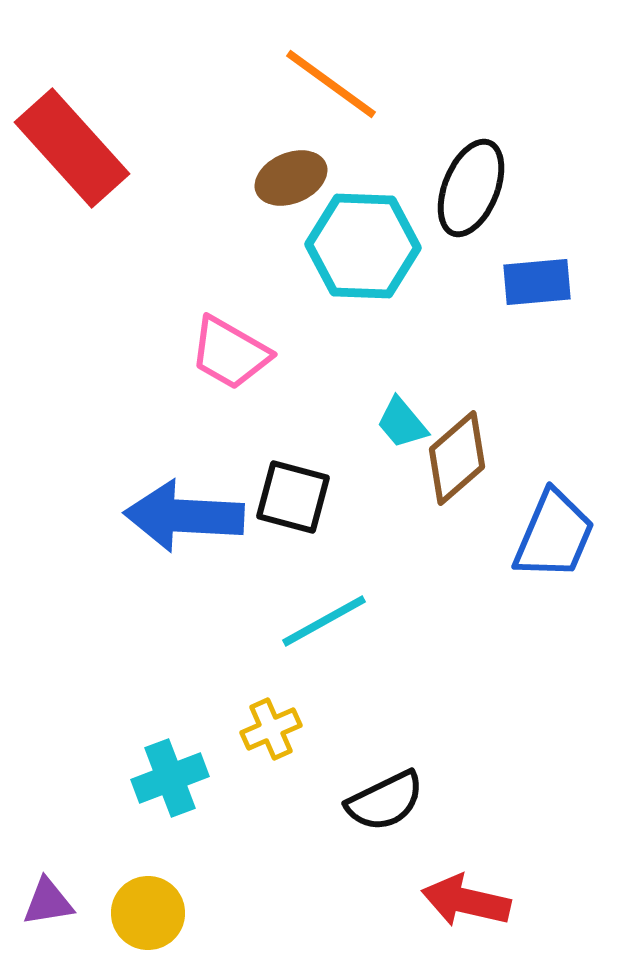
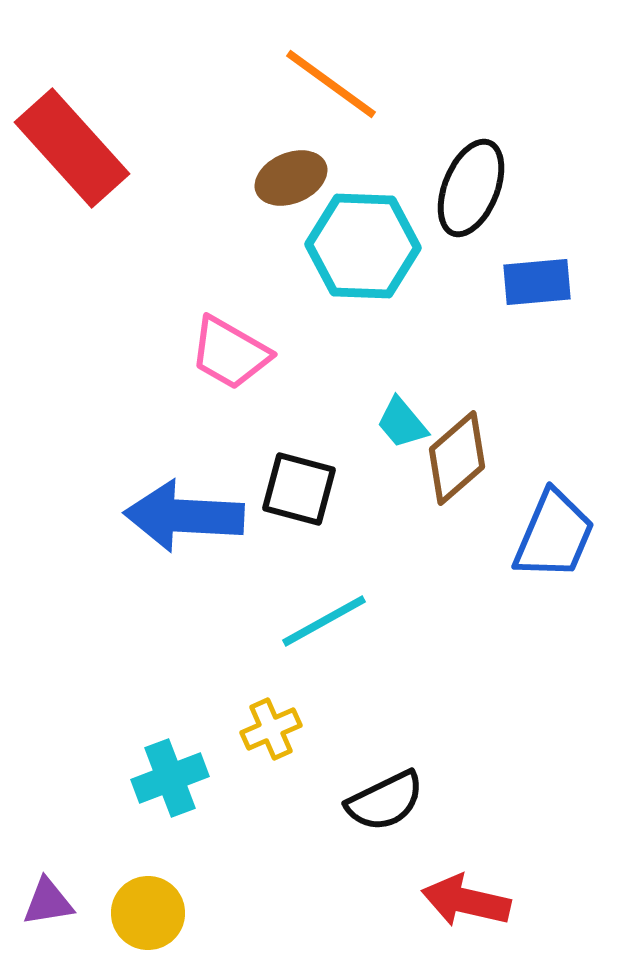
black square: moved 6 px right, 8 px up
